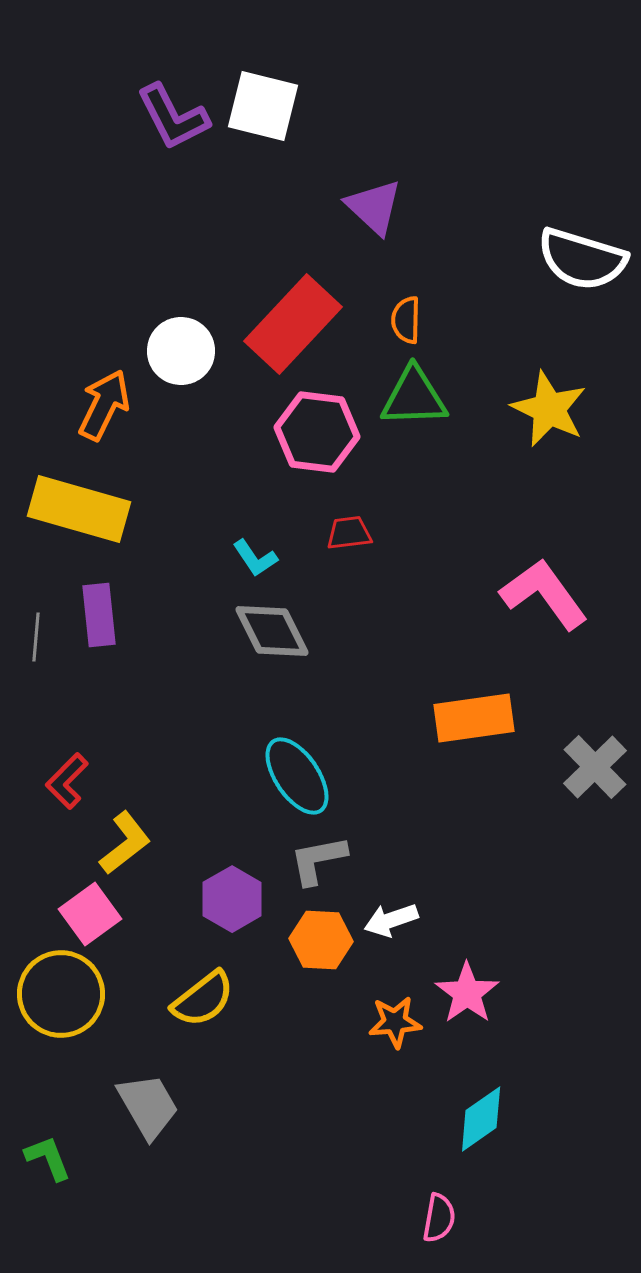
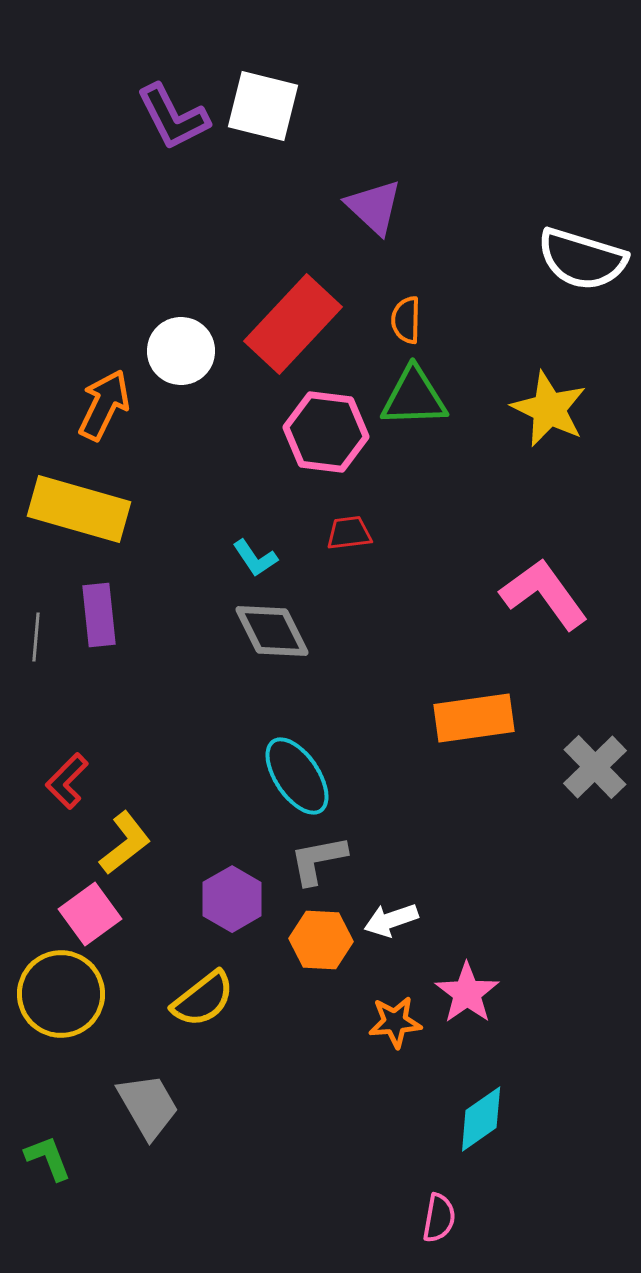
pink hexagon: moved 9 px right
